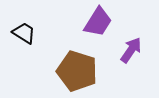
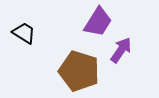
purple arrow: moved 10 px left
brown pentagon: moved 2 px right
